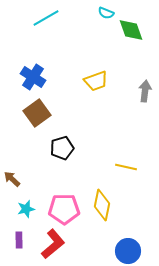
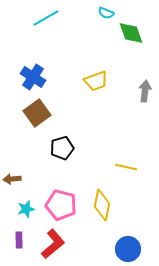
green diamond: moved 3 px down
brown arrow: rotated 48 degrees counterclockwise
pink pentagon: moved 3 px left, 4 px up; rotated 16 degrees clockwise
blue circle: moved 2 px up
